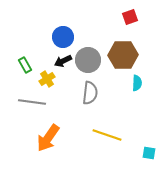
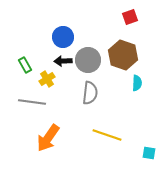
brown hexagon: rotated 20 degrees clockwise
black arrow: rotated 24 degrees clockwise
